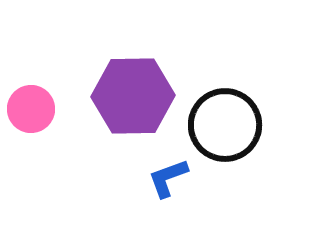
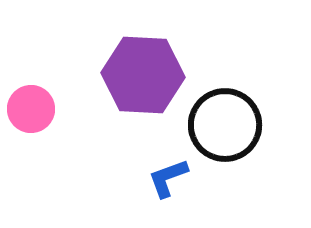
purple hexagon: moved 10 px right, 21 px up; rotated 4 degrees clockwise
